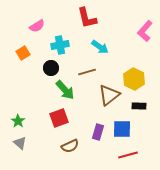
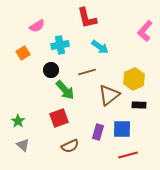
black circle: moved 2 px down
yellow hexagon: rotated 10 degrees clockwise
black rectangle: moved 1 px up
gray triangle: moved 3 px right, 2 px down
